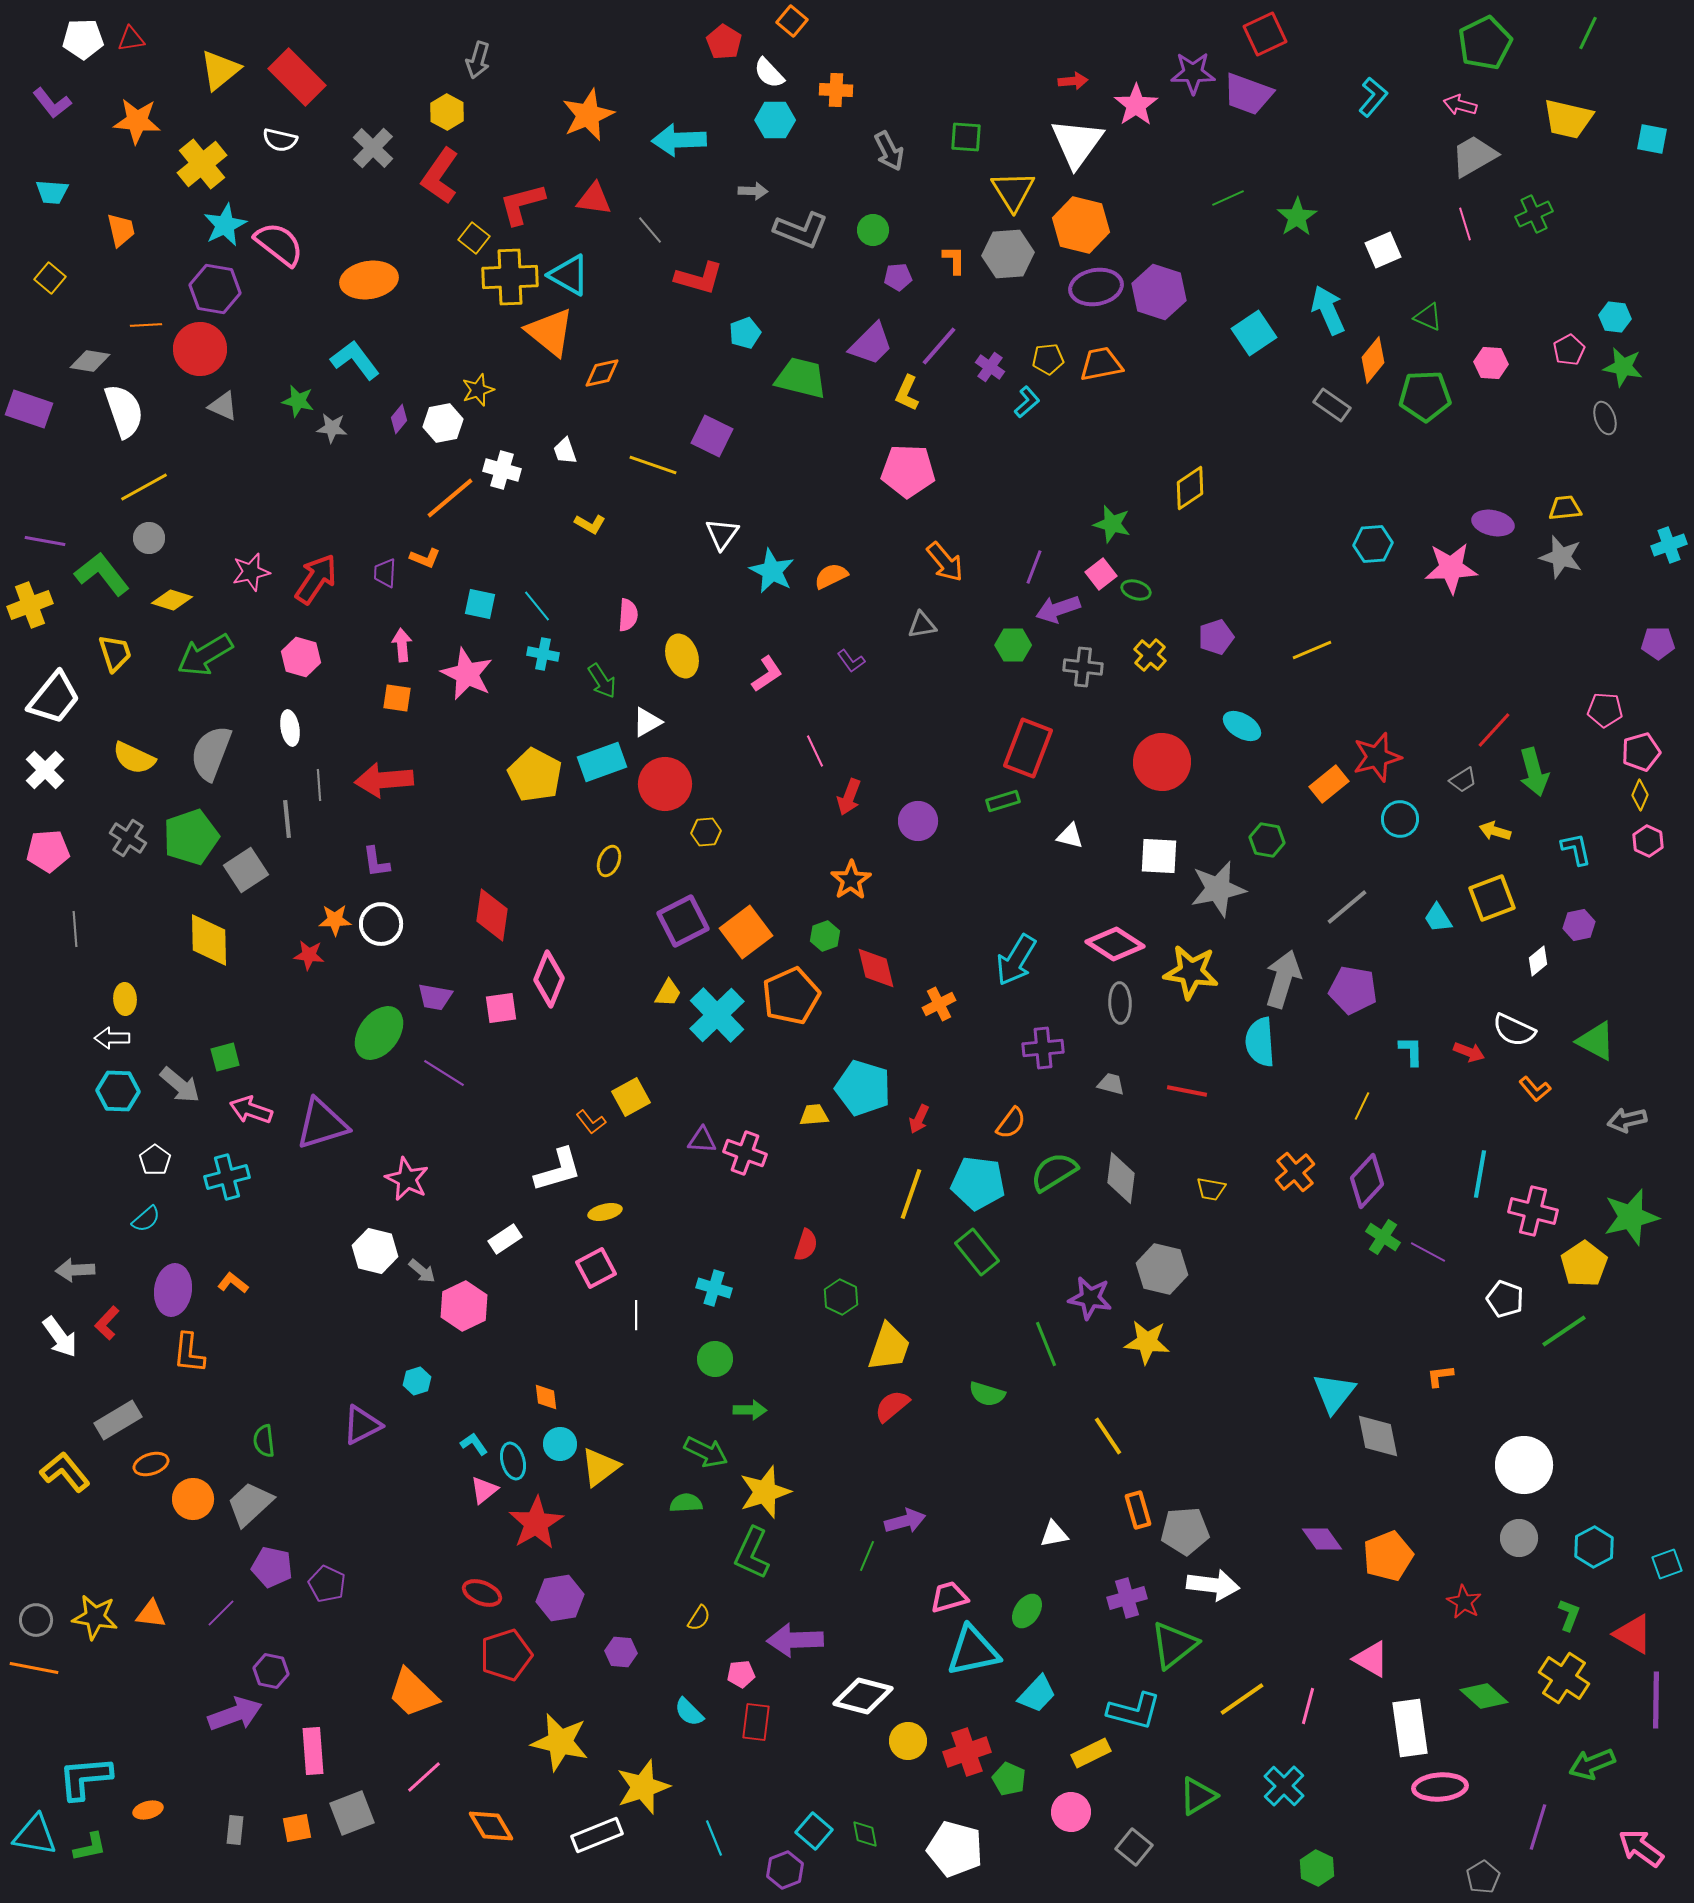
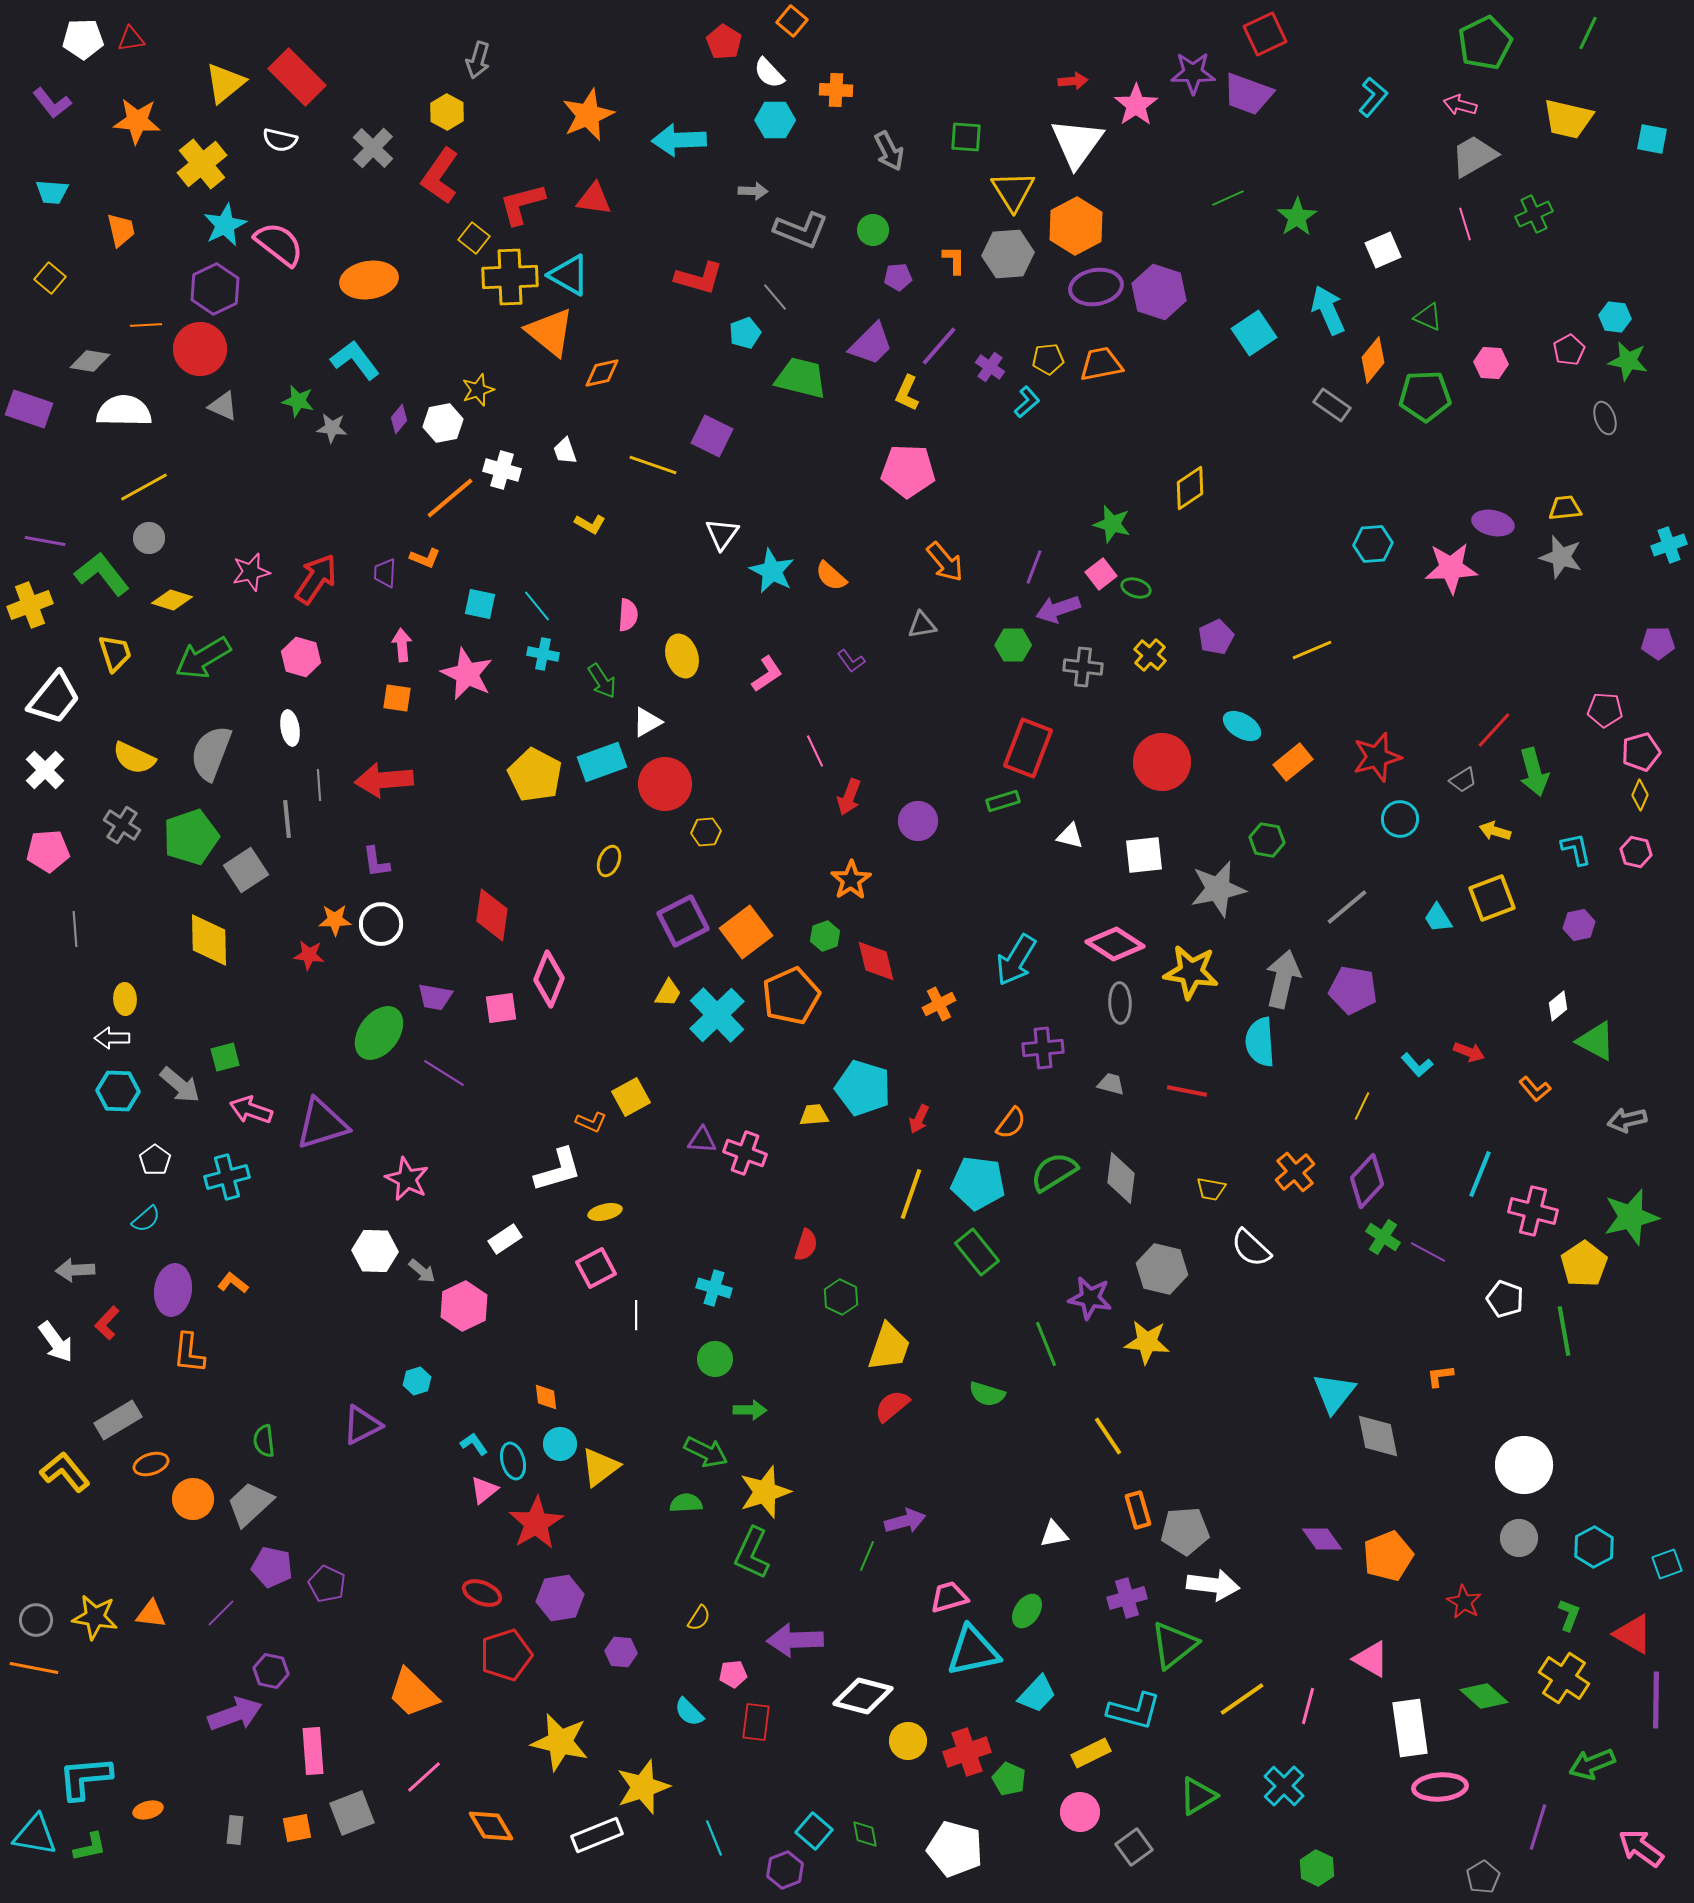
yellow triangle at (220, 70): moved 5 px right, 13 px down
orange hexagon at (1081, 225): moved 5 px left, 1 px down; rotated 18 degrees clockwise
gray line at (650, 230): moved 125 px right, 67 px down
purple hexagon at (215, 289): rotated 24 degrees clockwise
green star at (1623, 367): moved 5 px right, 6 px up
white semicircle at (124, 411): rotated 70 degrees counterclockwise
orange semicircle at (831, 576): rotated 112 degrees counterclockwise
green ellipse at (1136, 590): moved 2 px up
purple pentagon at (1216, 637): rotated 8 degrees counterclockwise
green arrow at (205, 655): moved 2 px left, 3 px down
orange rectangle at (1329, 784): moved 36 px left, 22 px up
gray cross at (128, 838): moved 6 px left, 13 px up
pink hexagon at (1648, 841): moved 12 px left, 11 px down; rotated 12 degrees counterclockwise
white square at (1159, 856): moved 15 px left, 1 px up; rotated 9 degrees counterclockwise
white diamond at (1538, 961): moved 20 px right, 45 px down
red diamond at (876, 968): moved 7 px up
gray arrow at (1283, 979): rotated 4 degrees counterclockwise
white semicircle at (1514, 1030): moved 263 px left, 218 px down; rotated 18 degrees clockwise
cyan L-shape at (1411, 1051): moved 6 px right, 14 px down; rotated 140 degrees clockwise
orange L-shape at (591, 1122): rotated 28 degrees counterclockwise
cyan line at (1480, 1174): rotated 12 degrees clockwise
white hexagon at (375, 1251): rotated 12 degrees counterclockwise
green line at (1564, 1331): rotated 66 degrees counterclockwise
white arrow at (60, 1337): moved 4 px left, 5 px down
pink pentagon at (741, 1674): moved 8 px left
pink circle at (1071, 1812): moved 9 px right
gray square at (1134, 1847): rotated 15 degrees clockwise
